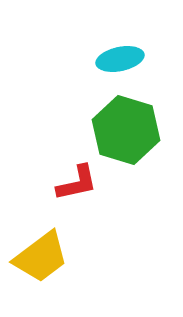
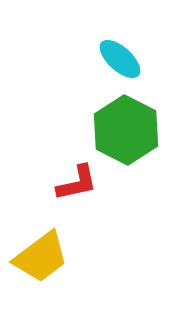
cyan ellipse: rotated 54 degrees clockwise
green hexagon: rotated 10 degrees clockwise
